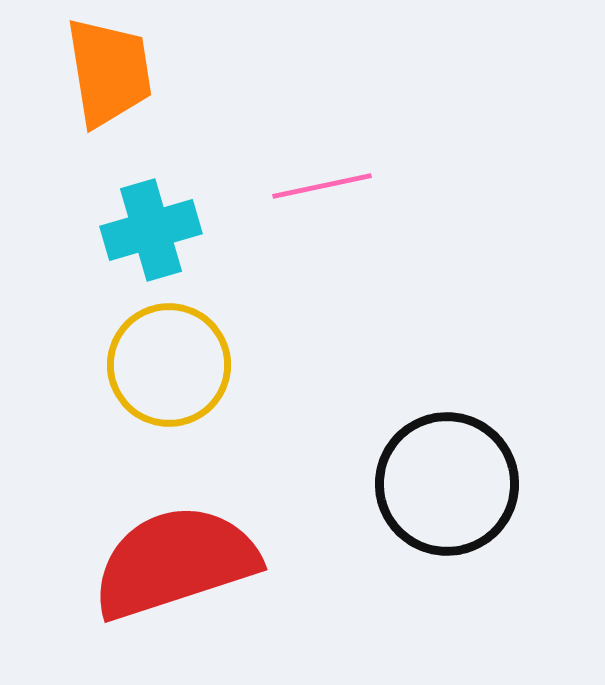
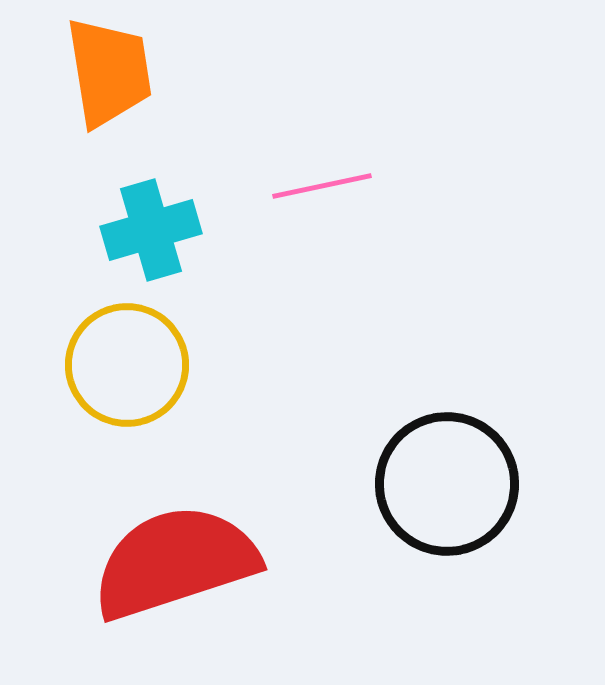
yellow circle: moved 42 px left
